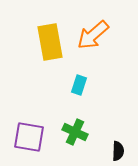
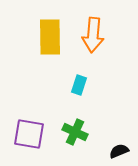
orange arrow: rotated 44 degrees counterclockwise
yellow rectangle: moved 5 px up; rotated 9 degrees clockwise
purple square: moved 3 px up
black semicircle: moved 1 px right; rotated 114 degrees counterclockwise
